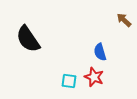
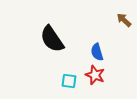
black semicircle: moved 24 px right
blue semicircle: moved 3 px left
red star: moved 1 px right, 2 px up
